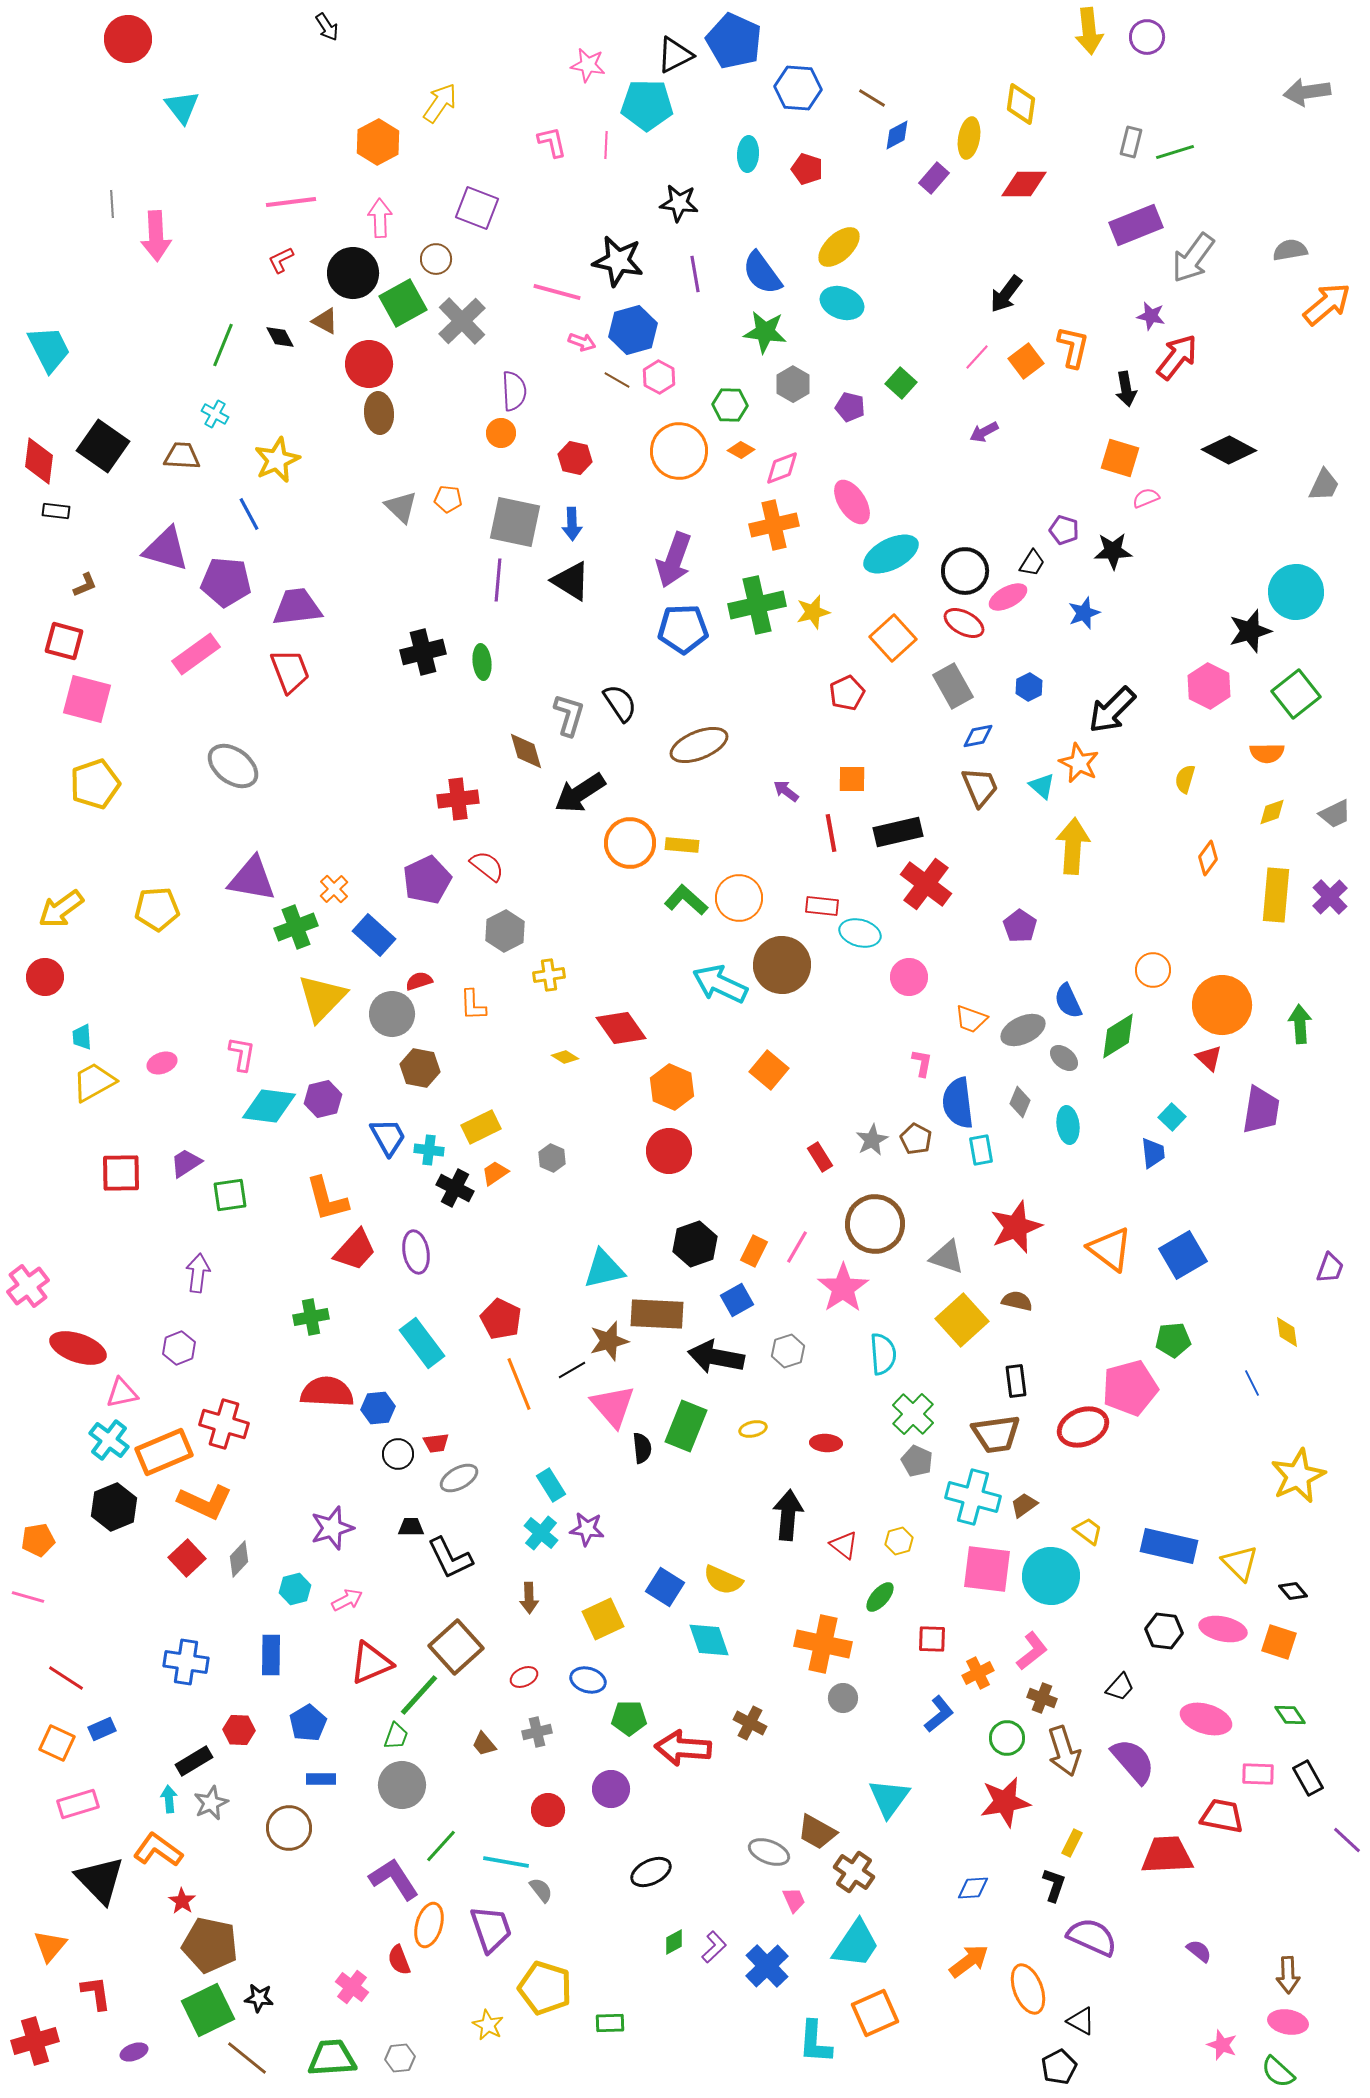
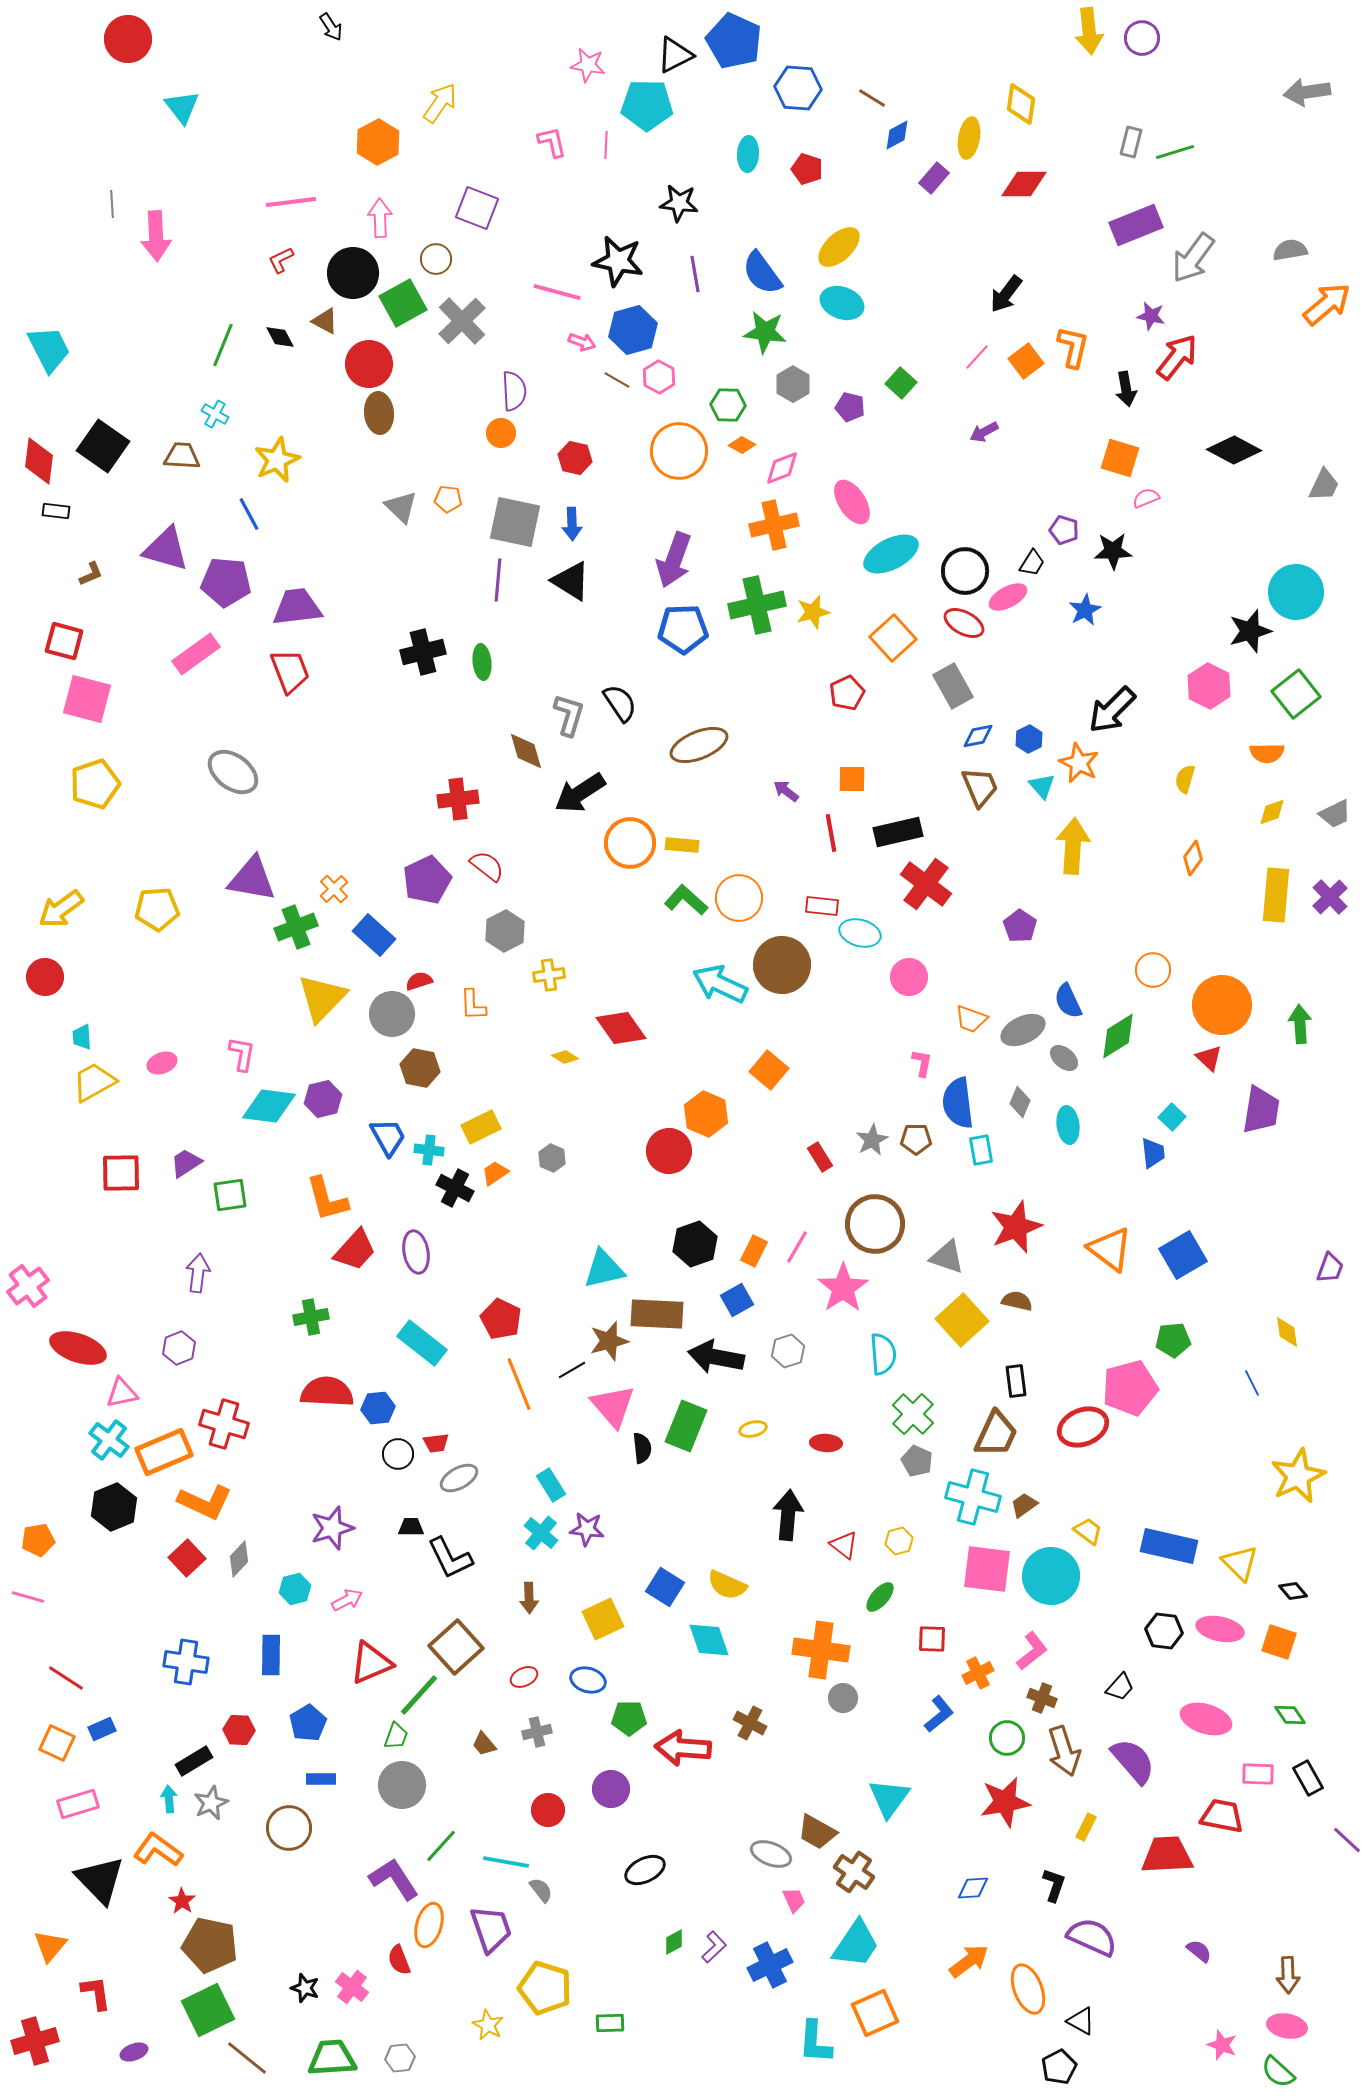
black arrow at (327, 27): moved 4 px right
purple circle at (1147, 37): moved 5 px left, 1 px down
green hexagon at (730, 405): moved 2 px left
orange diamond at (741, 450): moved 1 px right, 5 px up
black diamond at (1229, 450): moved 5 px right
brown L-shape at (85, 585): moved 6 px right, 11 px up
blue star at (1084, 613): moved 1 px right, 3 px up; rotated 8 degrees counterclockwise
blue hexagon at (1029, 687): moved 52 px down
gray ellipse at (233, 766): moved 6 px down
cyan triangle at (1042, 786): rotated 8 degrees clockwise
orange diamond at (1208, 858): moved 15 px left
orange hexagon at (672, 1087): moved 34 px right, 27 px down
brown pentagon at (916, 1139): rotated 28 degrees counterclockwise
cyan rectangle at (422, 1343): rotated 15 degrees counterclockwise
brown trapezoid at (996, 1434): rotated 57 degrees counterclockwise
yellow semicircle at (723, 1580): moved 4 px right, 5 px down
pink ellipse at (1223, 1629): moved 3 px left
orange cross at (823, 1644): moved 2 px left, 6 px down; rotated 4 degrees counterclockwise
yellow rectangle at (1072, 1843): moved 14 px right, 16 px up
gray ellipse at (769, 1852): moved 2 px right, 2 px down
black ellipse at (651, 1872): moved 6 px left, 2 px up
blue cross at (767, 1966): moved 3 px right, 1 px up; rotated 18 degrees clockwise
black star at (259, 1998): moved 46 px right, 10 px up; rotated 12 degrees clockwise
pink ellipse at (1288, 2022): moved 1 px left, 4 px down
